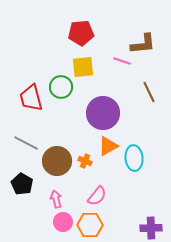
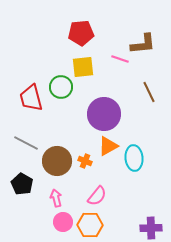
pink line: moved 2 px left, 2 px up
purple circle: moved 1 px right, 1 px down
pink arrow: moved 1 px up
